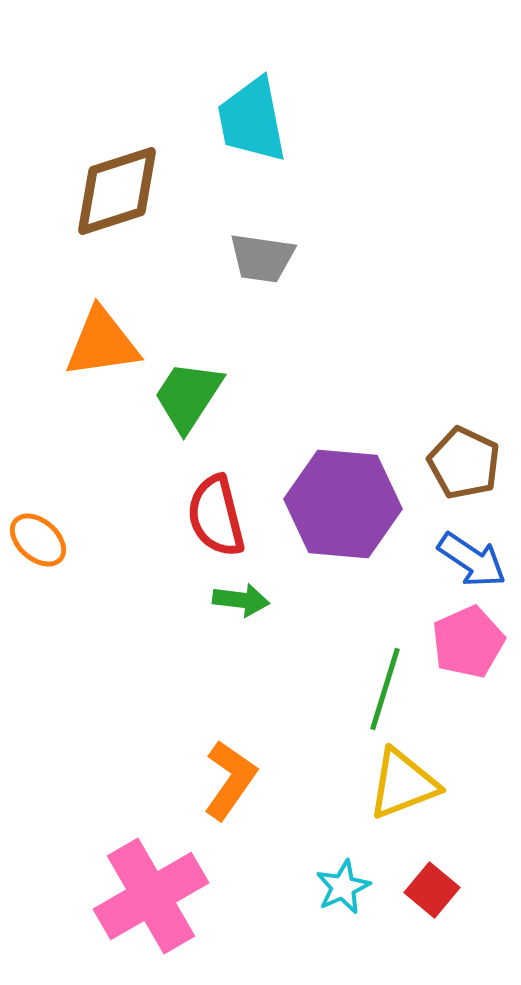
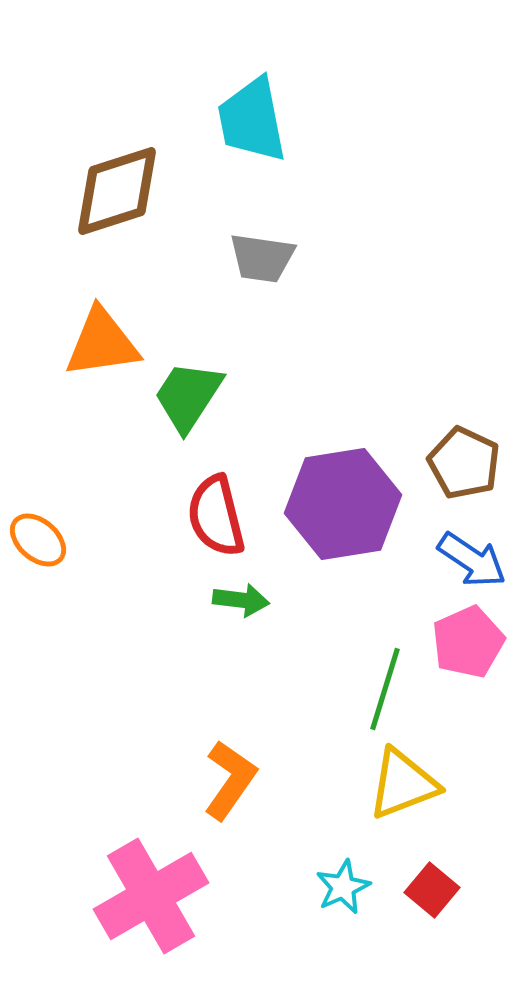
purple hexagon: rotated 14 degrees counterclockwise
